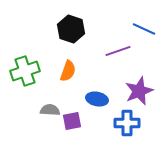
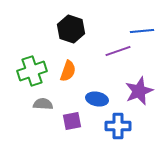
blue line: moved 2 px left, 2 px down; rotated 30 degrees counterclockwise
green cross: moved 7 px right
gray semicircle: moved 7 px left, 6 px up
blue cross: moved 9 px left, 3 px down
